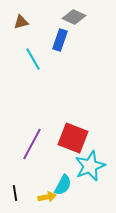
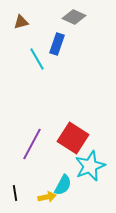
blue rectangle: moved 3 px left, 4 px down
cyan line: moved 4 px right
red square: rotated 12 degrees clockwise
